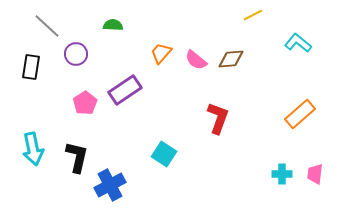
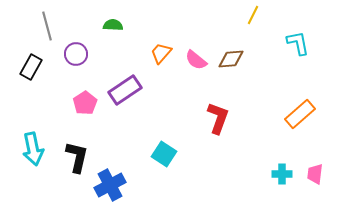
yellow line: rotated 36 degrees counterclockwise
gray line: rotated 32 degrees clockwise
cyan L-shape: rotated 40 degrees clockwise
black rectangle: rotated 20 degrees clockwise
